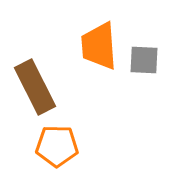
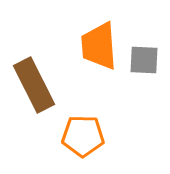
brown rectangle: moved 1 px left, 2 px up
orange pentagon: moved 26 px right, 10 px up
